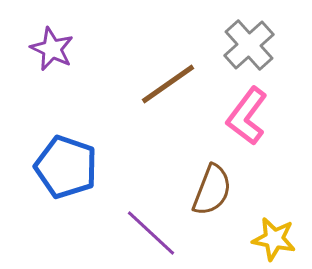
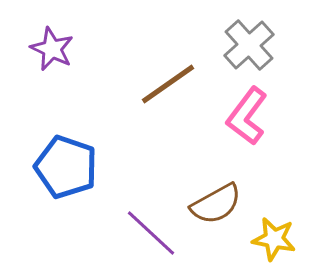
brown semicircle: moved 4 px right, 14 px down; rotated 40 degrees clockwise
